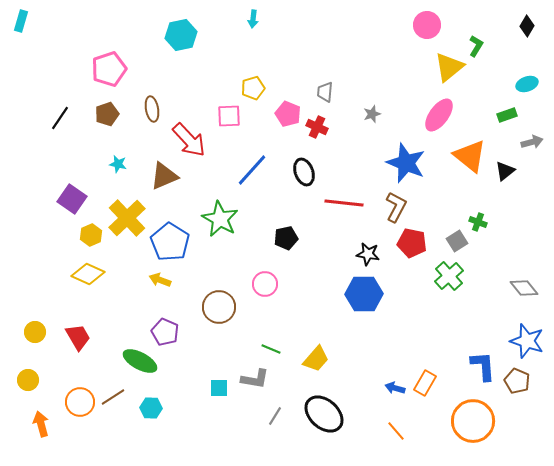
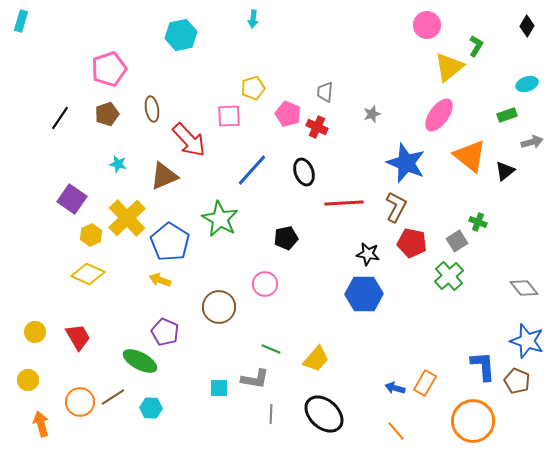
red line at (344, 203): rotated 9 degrees counterclockwise
gray line at (275, 416): moved 4 px left, 2 px up; rotated 30 degrees counterclockwise
